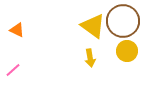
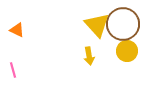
brown circle: moved 3 px down
yellow triangle: moved 4 px right, 1 px up; rotated 12 degrees clockwise
yellow arrow: moved 1 px left, 2 px up
pink line: rotated 63 degrees counterclockwise
